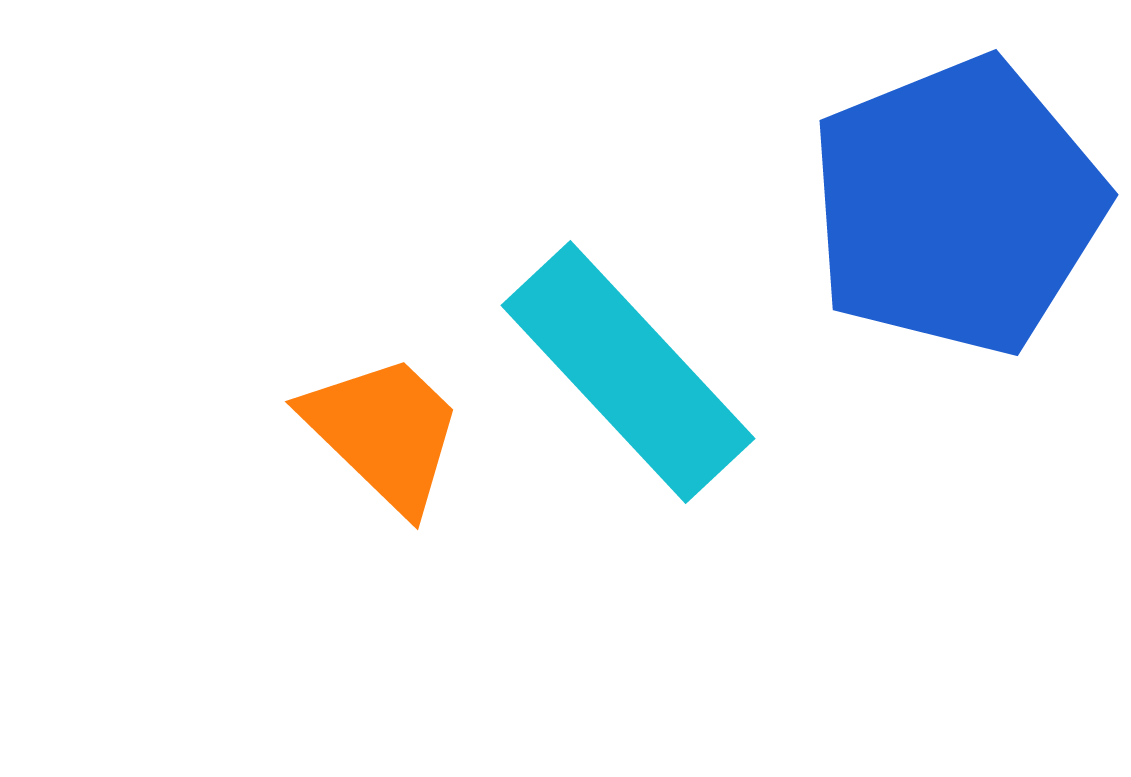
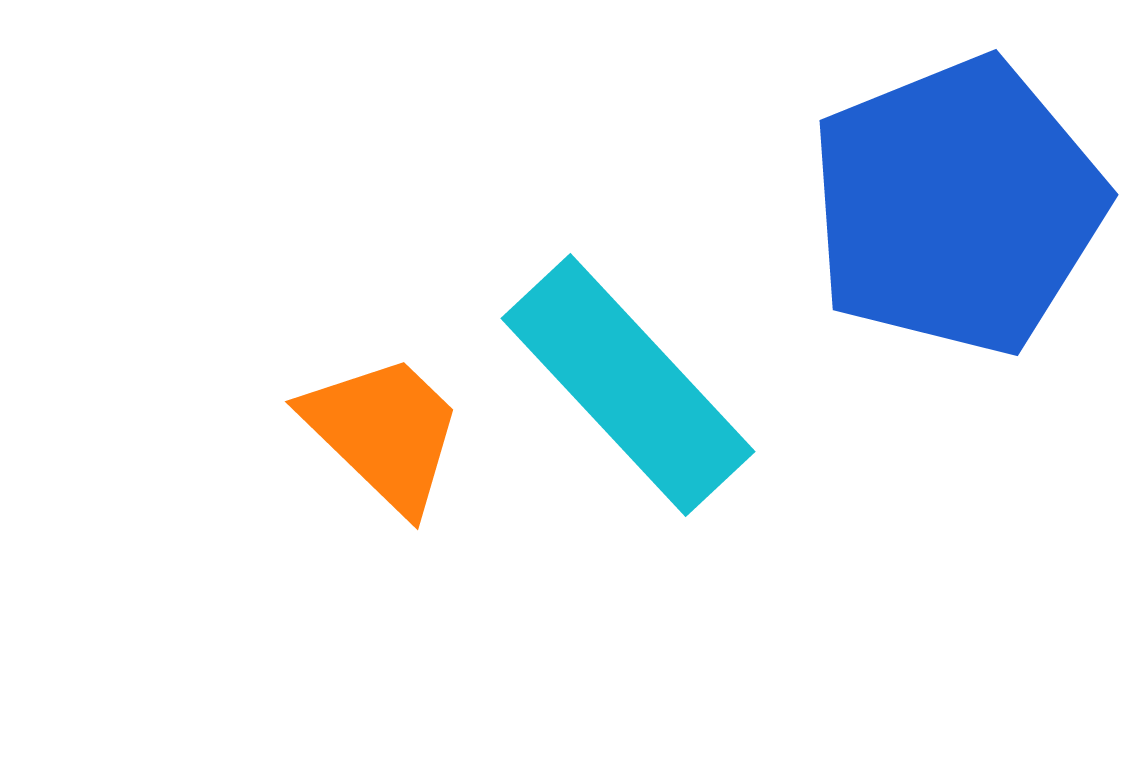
cyan rectangle: moved 13 px down
